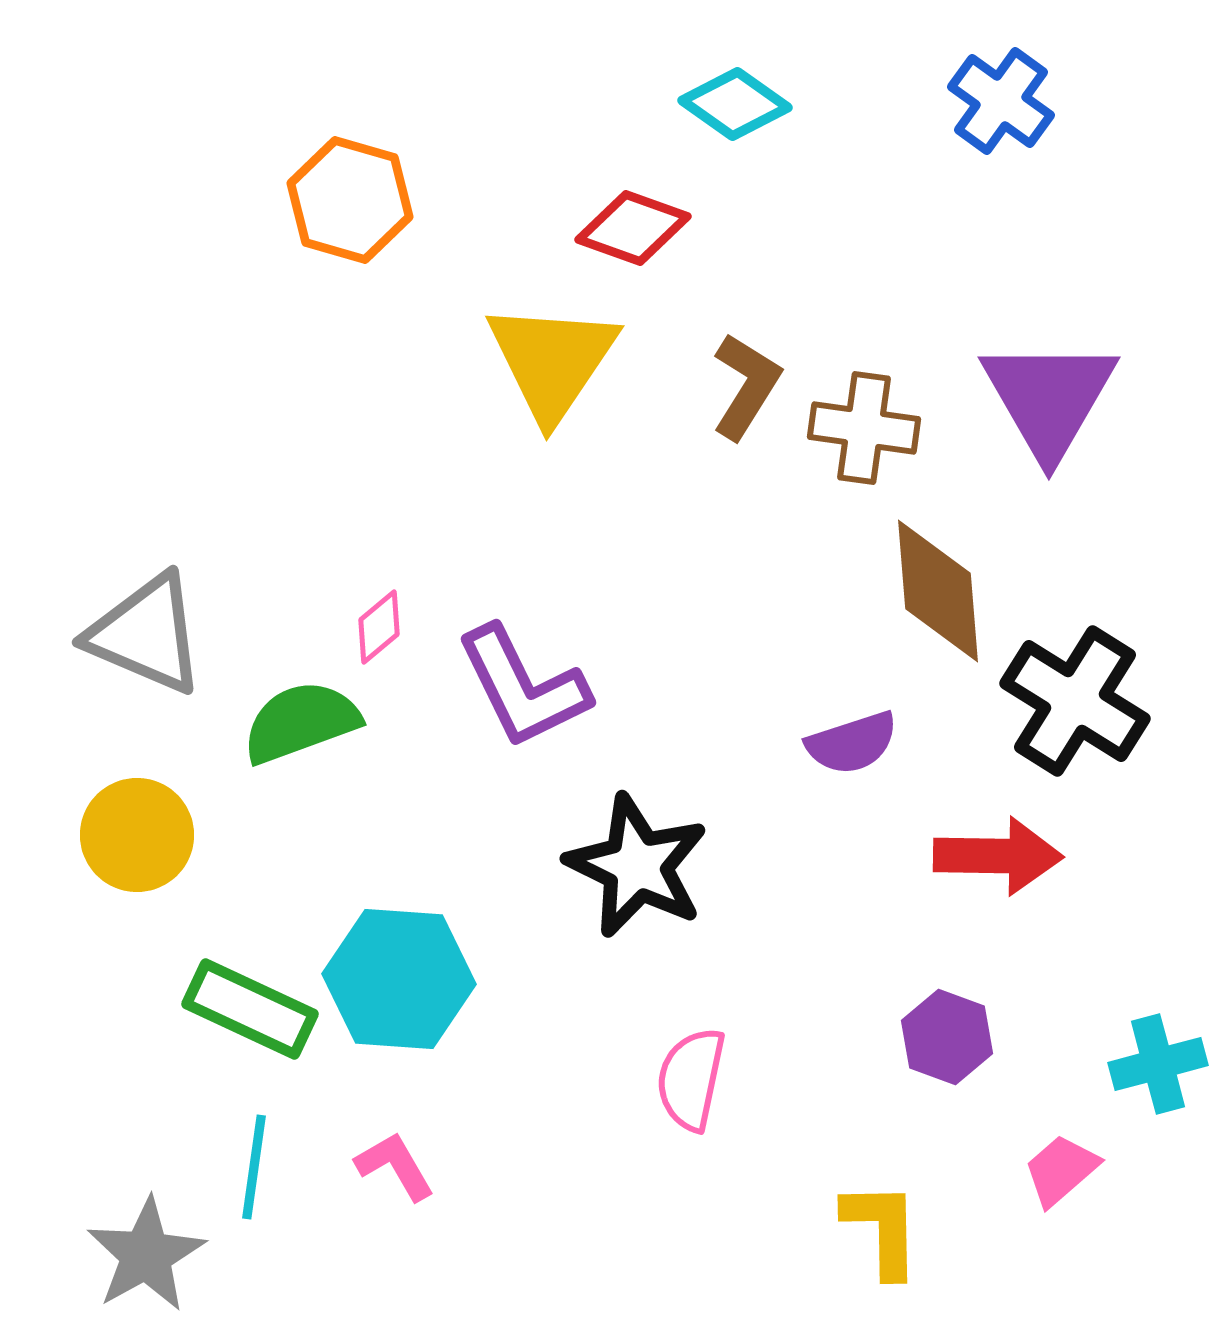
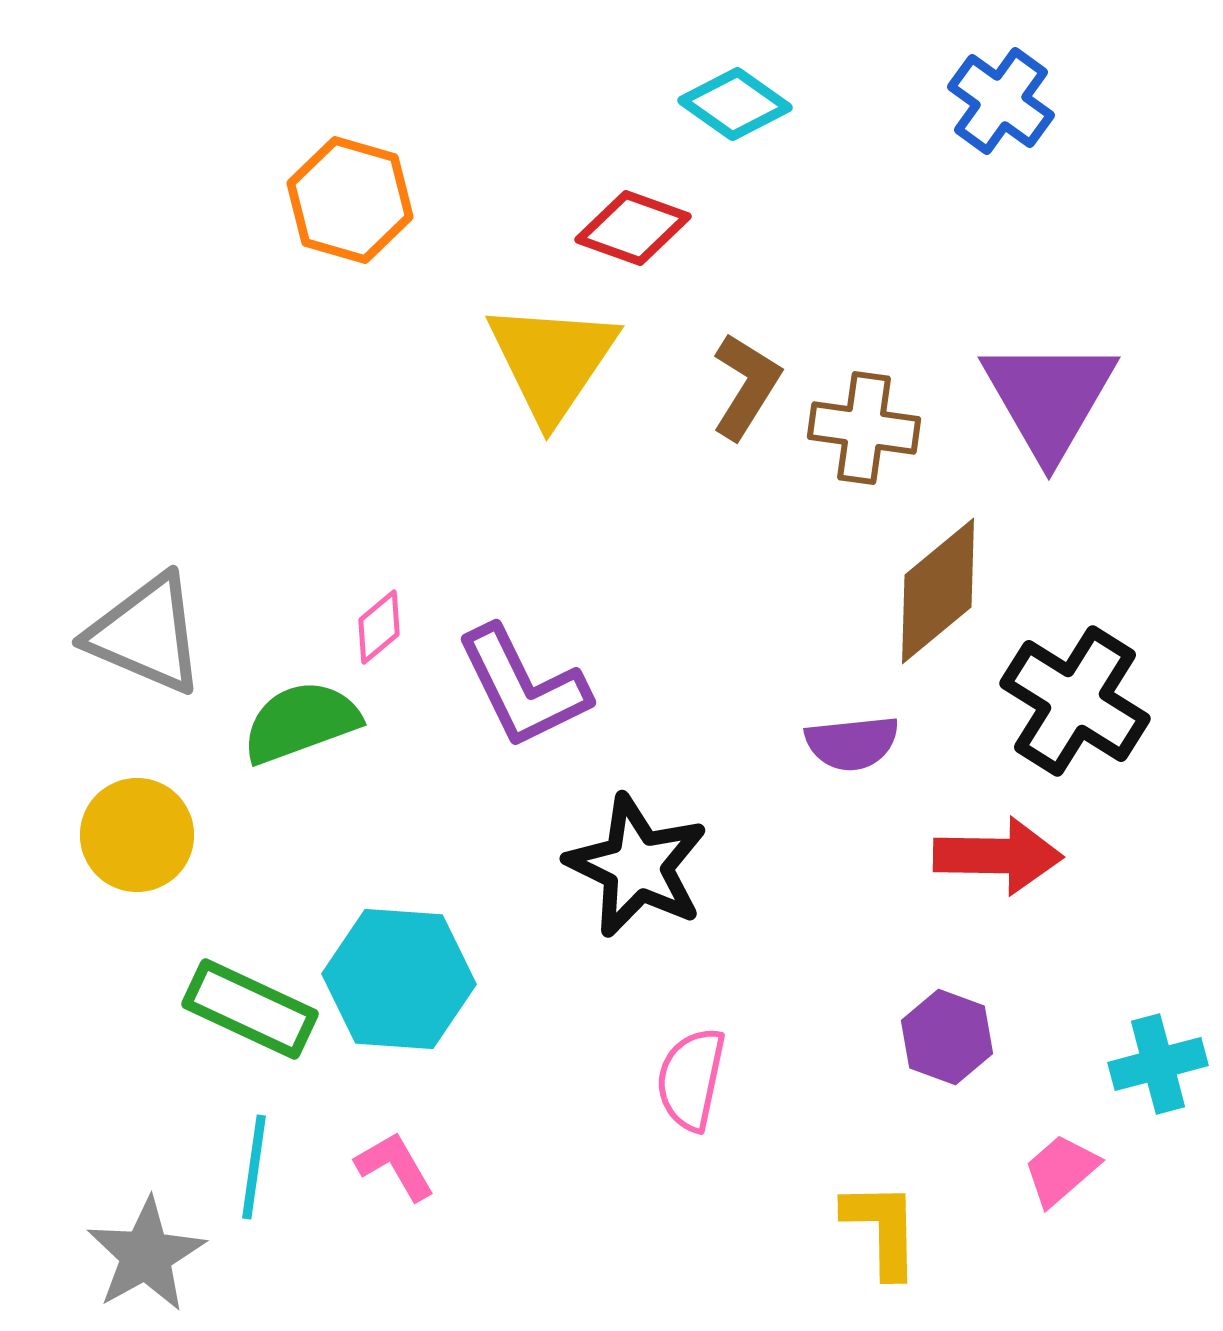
brown diamond: rotated 55 degrees clockwise
purple semicircle: rotated 12 degrees clockwise
